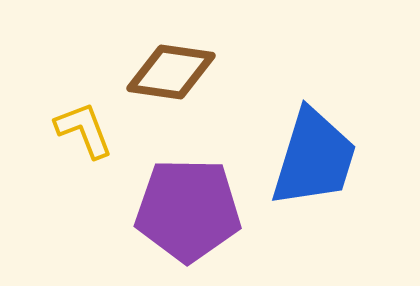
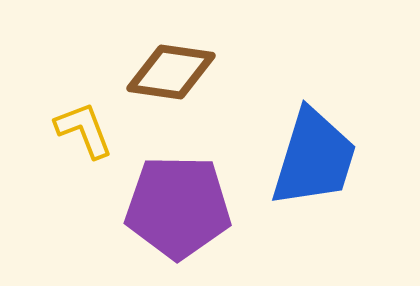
purple pentagon: moved 10 px left, 3 px up
